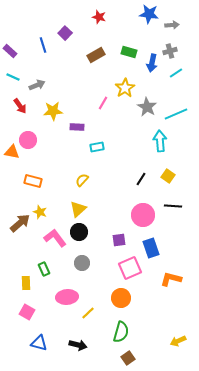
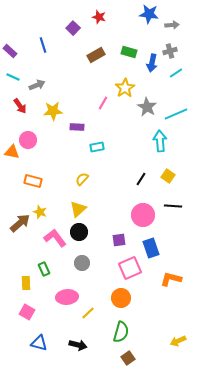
purple square at (65, 33): moved 8 px right, 5 px up
yellow semicircle at (82, 180): moved 1 px up
